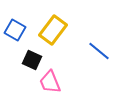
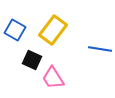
blue line: moved 1 px right, 2 px up; rotated 30 degrees counterclockwise
pink trapezoid: moved 3 px right, 4 px up; rotated 10 degrees counterclockwise
